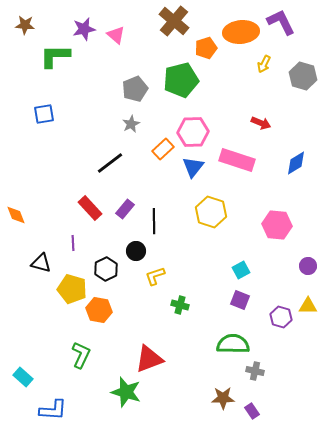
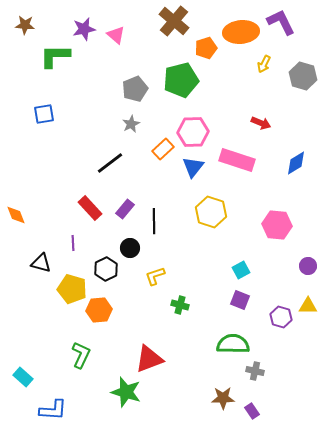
black circle at (136, 251): moved 6 px left, 3 px up
orange hexagon at (99, 310): rotated 15 degrees counterclockwise
